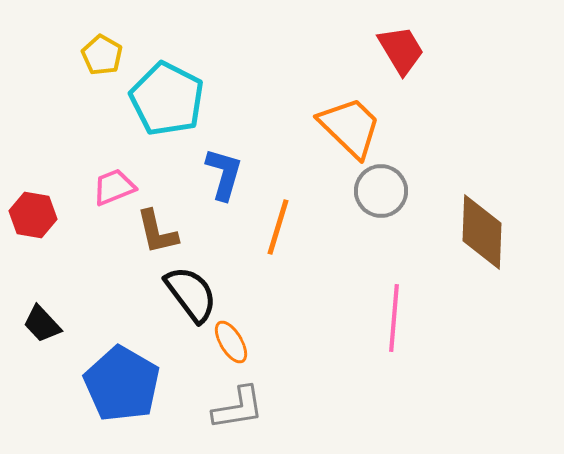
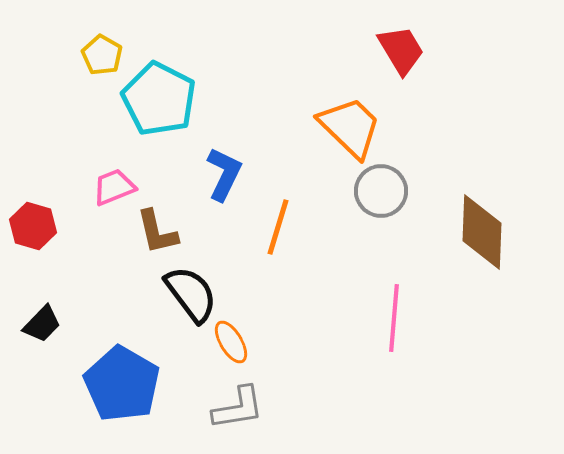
cyan pentagon: moved 8 px left
blue L-shape: rotated 10 degrees clockwise
red hexagon: moved 11 px down; rotated 6 degrees clockwise
black trapezoid: rotated 93 degrees counterclockwise
